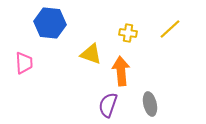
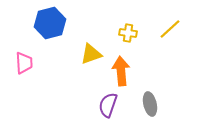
blue hexagon: rotated 20 degrees counterclockwise
yellow triangle: rotated 40 degrees counterclockwise
